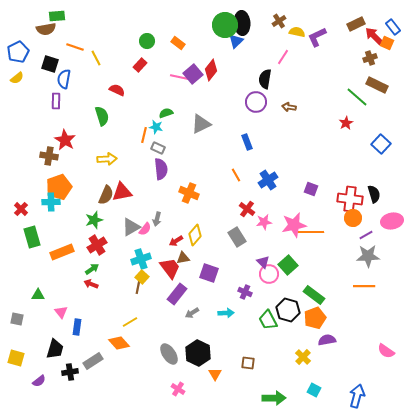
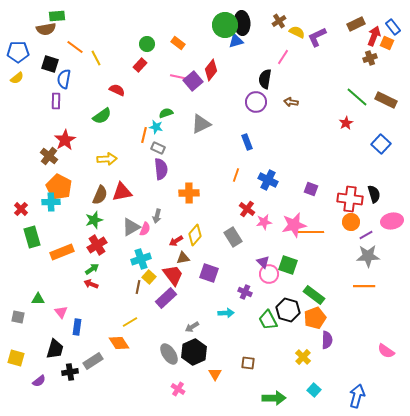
yellow semicircle at (297, 32): rotated 14 degrees clockwise
red arrow at (374, 36): rotated 66 degrees clockwise
green circle at (147, 41): moved 3 px down
blue triangle at (236, 41): rotated 28 degrees clockwise
orange line at (75, 47): rotated 18 degrees clockwise
blue pentagon at (18, 52): rotated 25 degrees clockwise
purple square at (193, 74): moved 7 px down
brown rectangle at (377, 85): moved 9 px right, 15 px down
brown arrow at (289, 107): moved 2 px right, 5 px up
green semicircle at (102, 116): rotated 72 degrees clockwise
red star at (65, 140): rotated 10 degrees clockwise
brown cross at (49, 156): rotated 30 degrees clockwise
orange line at (236, 175): rotated 48 degrees clockwise
blue cross at (268, 180): rotated 30 degrees counterclockwise
orange pentagon at (59, 187): rotated 25 degrees counterclockwise
orange cross at (189, 193): rotated 24 degrees counterclockwise
brown semicircle at (106, 195): moved 6 px left
orange circle at (353, 218): moved 2 px left, 4 px down
gray arrow at (157, 219): moved 3 px up
pink semicircle at (145, 229): rotated 16 degrees counterclockwise
gray rectangle at (237, 237): moved 4 px left
green square at (288, 265): rotated 30 degrees counterclockwise
red trapezoid at (170, 268): moved 3 px right, 7 px down
yellow square at (142, 277): moved 7 px right
purple rectangle at (177, 294): moved 11 px left, 4 px down; rotated 10 degrees clockwise
green triangle at (38, 295): moved 4 px down
gray arrow at (192, 313): moved 14 px down
gray square at (17, 319): moved 1 px right, 2 px up
purple semicircle at (327, 340): rotated 102 degrees clockwise
orange diamond at (119, 343): rotated 10 degrees clockwise
black hexagon at (198, 353): moved 4 px left, 1 px up; rotated 10 degrees clockwise
cyan square at (314, 390): rotated 16 degrees clockwise
